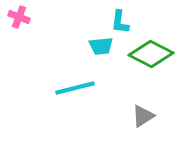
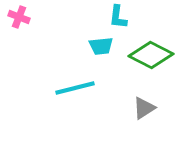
cyan L-shape: moved 2 px left, 5 px up
green diamond: moved 1 px down
gray triangle: moved 1 px right, 8 px up
